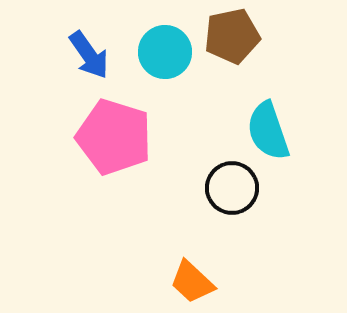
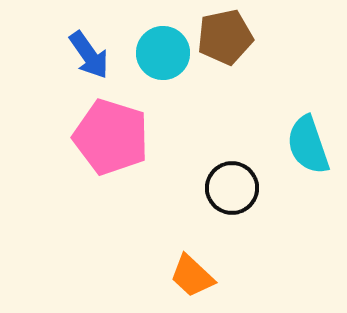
brown pentagon: moved 7 px left, 1 px down
cyan circle: moved 2 px left, 1 px down
cyan semicircle: moved 40 px right, 14 px down
pink pentagon: moved 3 px left
orange trapezoid: moved 6 px up
